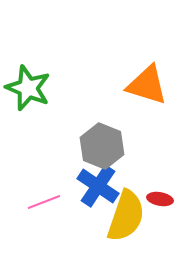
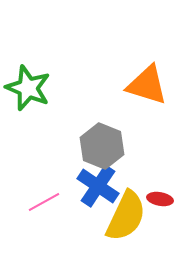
pink line: rotated 8 degrees counterclockwise
yellow semicircle: rotated 6 degrees clockwise
